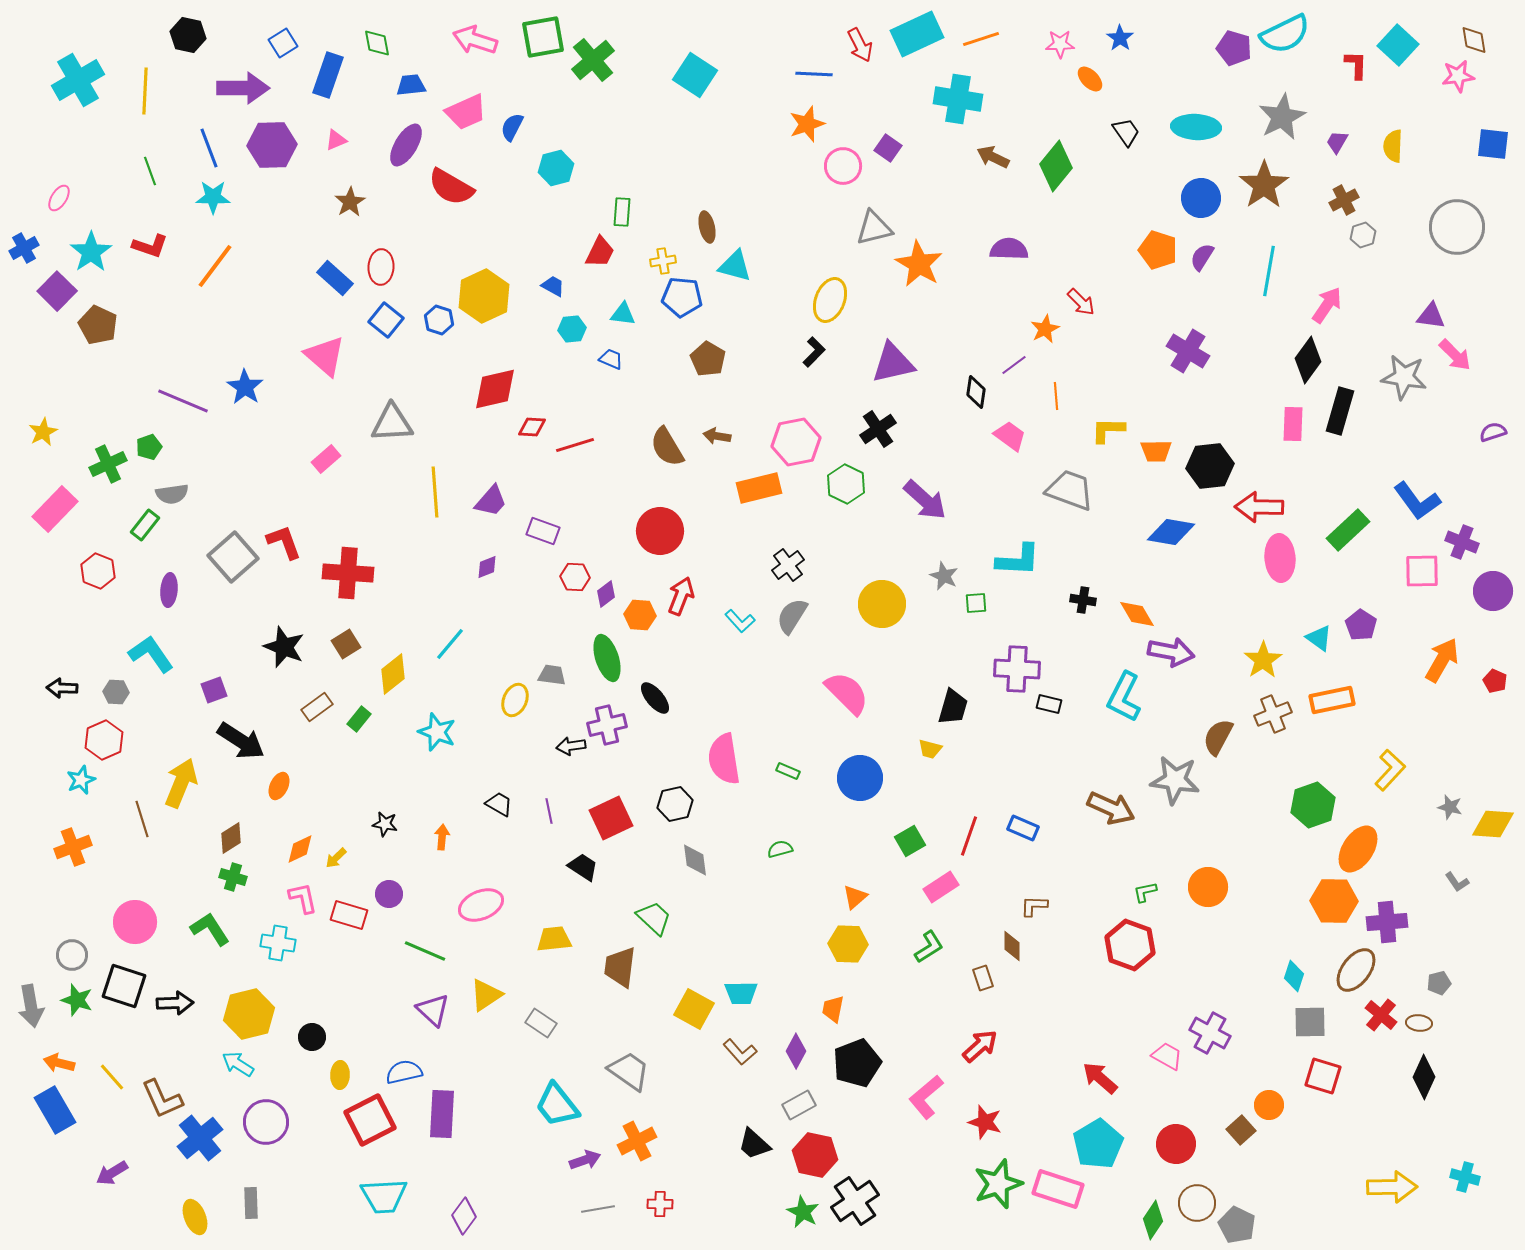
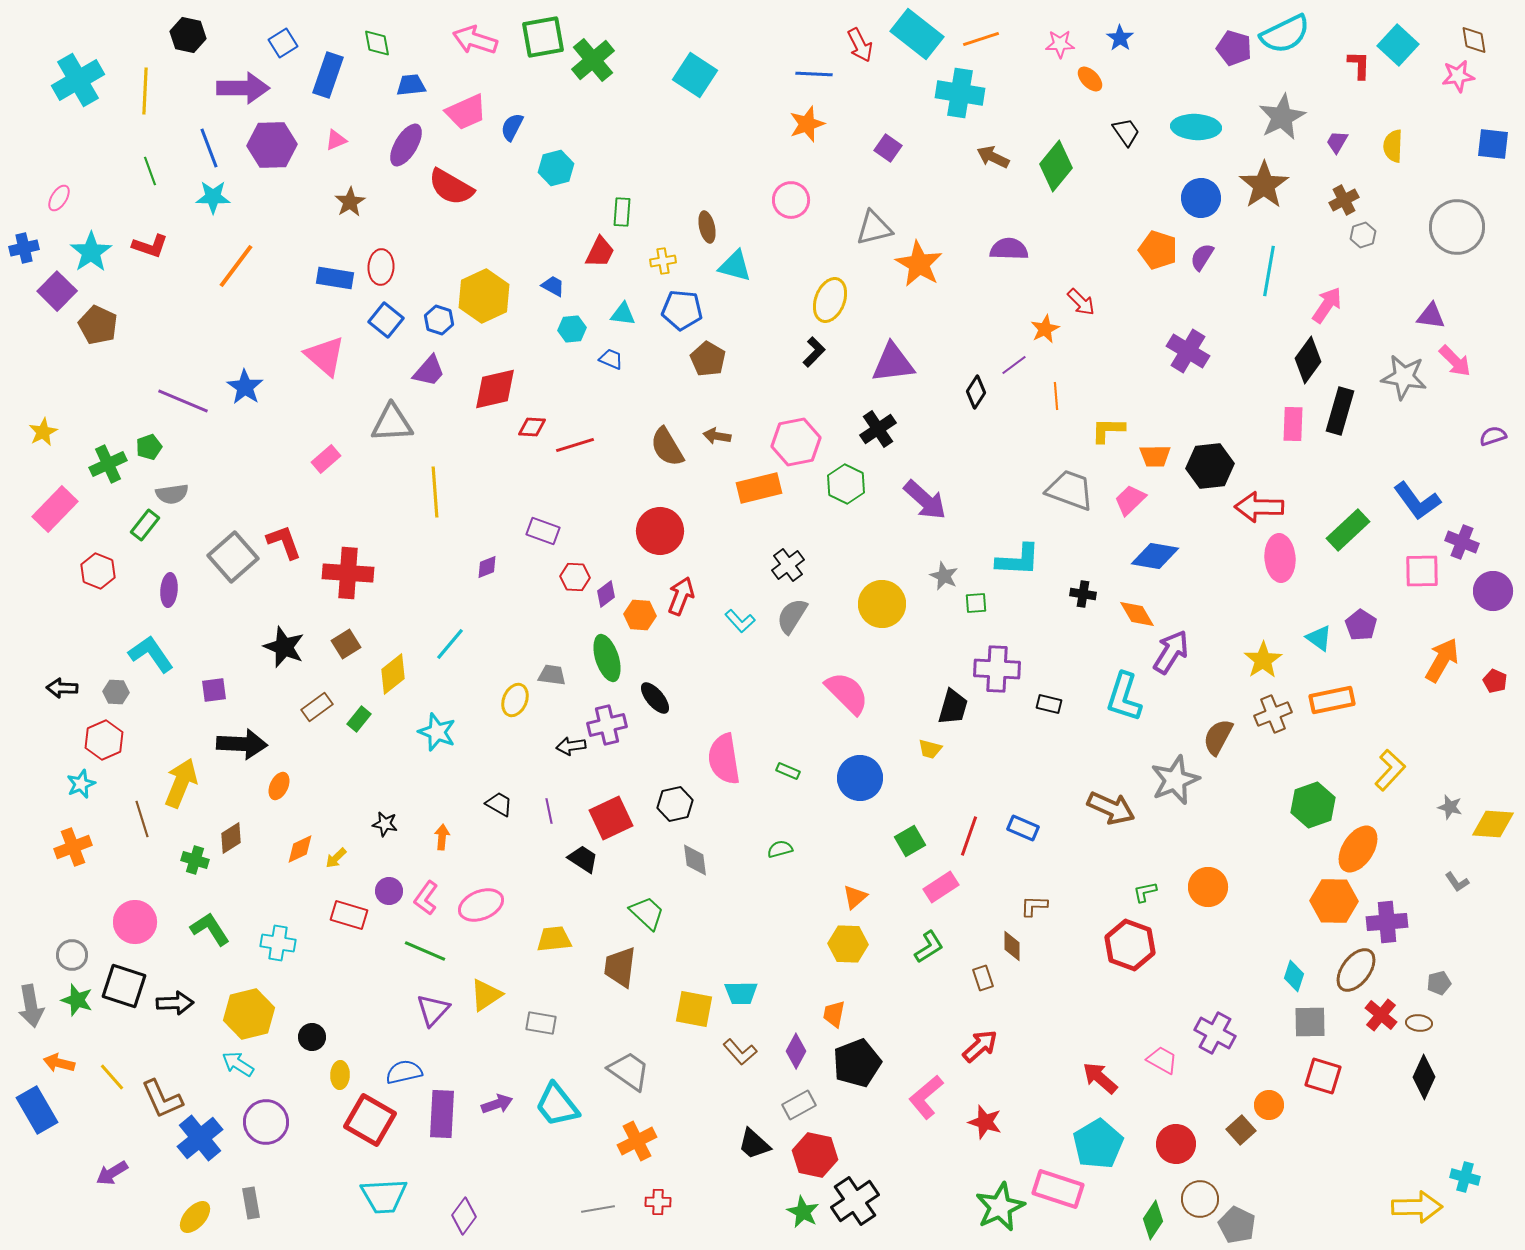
cyan rectangle at (917, 34): rotated 63 degrees clockwise
red L-shape at (1356, 65): moved 3 px right
cyan cross at (958, 99): moved 2 px right, 6 px up
pink circle at (843, 166): moved 52 px left, 34 px down
blue cross at (24, 248): rotated 16 degrees clockwise
orange line at (215, 266): moved 21 px right
blue rectangle at (335, 278): rotated 33 degrees counterclockwise
blue pentagon at (682, 297): moved 13 px down
pink arrow at (1455, 355): moved 6 px down
purple triangle at (893, 363): rotated 6 degrees clockwise
black diamond at (976, 392): rotated 24 degrees clockwise
purple semicircle at (1493, 432): moved 4 px down
pink trapezoid at (1010, 436): moved 120 px right, 64 px down; rotated 80 degrees counterclockwise
orange trapezoid at (1156, 451): moved 1 px left, 5 px down
purple trapezoid at (491, 501): moved 62 px left, 130 px up
blue diamond at (1171, 532): moved 16 px left, 24 px down
black cross at (1083, 600): moved 6 px up
purple arrow at (1171, 652): rotated 69 degrees counterclockwise
purple cross at (1017, 669): moved 20 px left
purple square at (214, 690): rotated 12 degrees clockwise
cyan L-shape at (1124, 697): rotated 9 degrees counterclockwise
black arrow at (241, 741): moved 1 px right, 3 px down; rotated 30 degrees counterclockwise
cyan star at (81, 780): moved 4 px down
gray star at (1175, 780): rotated 30 degrees counterclockwise
black trapezoid at (583, 867): moved 8 px up
green cross at (233, 877): moved 38 px left, 17 px up
purple circle at (389, 894): moved 3 px up
pink L-shape at (303, 898): moved 123 px right; rotated 132 degrees counterclockwise
green trapezoid at (654, 918): moved 7 px left, 5 px up
yellow square at (694, 1009): rotated 18 degrees counterclockwise
orange trapezoid at (833, 1009): moved 1 px right, 5 px down
purple triangle at (433, 1010): rotated 30 degrees clockwise
gray rectangle at (541, 1023): rotated 24 degrees counterclockwise
purple cross at (1210, 1033): moved 5 px right
pink trapezoid at (1167, 1056): moved 5 px left, 4 px down
blue rectangle at (55, 1110): moved 18 px left
red square at (370, 1120): rotated 33 degrees counterclockwise
purple arrow at (585, 1160): moved 88 px left, 56 px up
green star at (998, 1184): moved 2 px right, 23 px down; rotated 6 degrees counterclockwise
yellow arrow at (1392, 1187): moved 25 px right, 20 px down
gray rectangle at (251, 1203): rotated 8 degrees counterclockwise
brown circle at (1197, 1203): moved 3 px right, 4 px up
red cross at (660, 1204): moved 2 px left, 2 px up
yellow ellipse at (195, 1217): rotated 64 degrees clockwise
